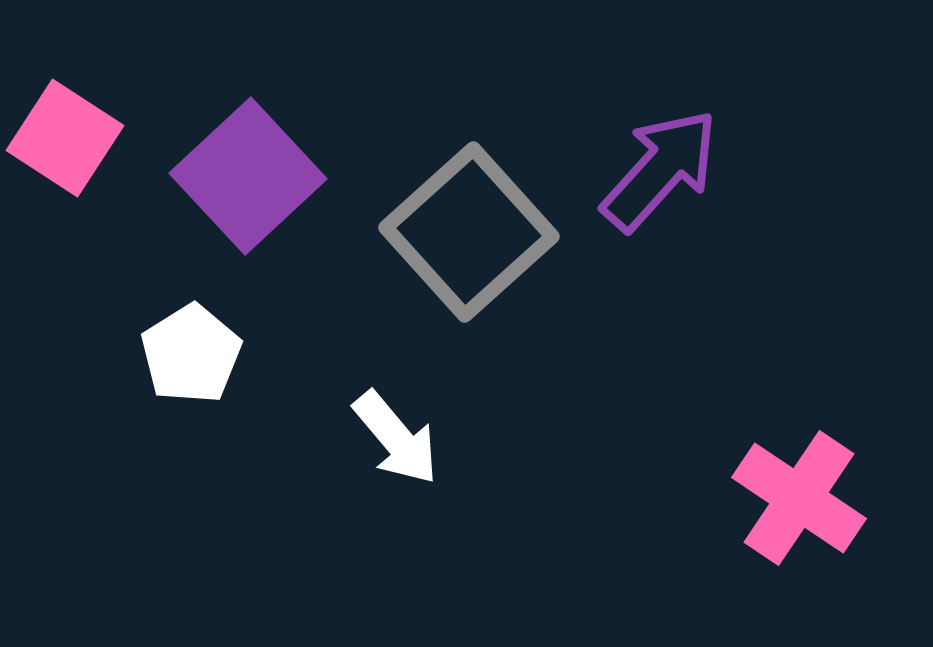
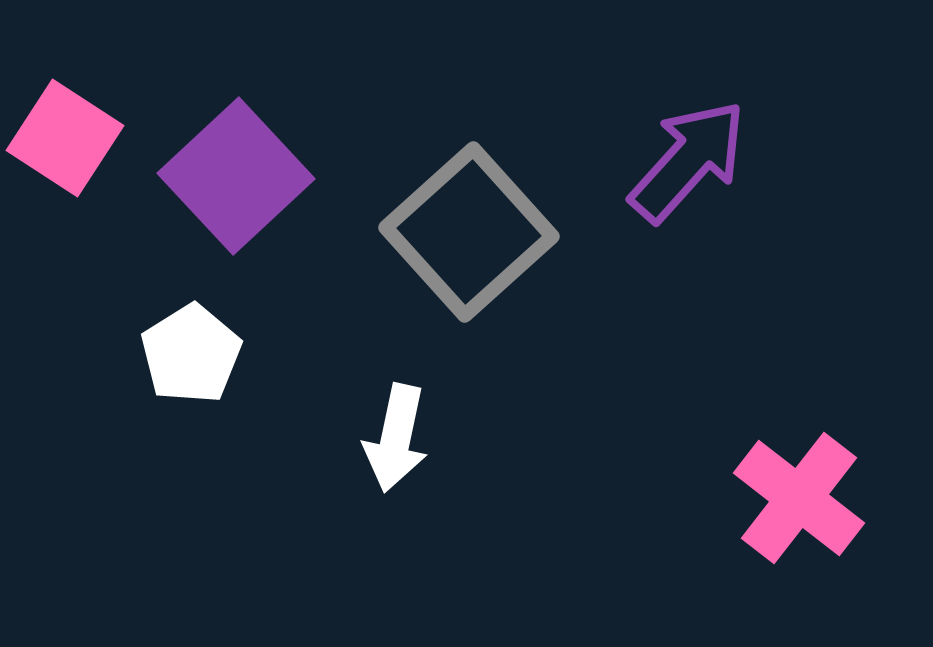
purple arrow: moved 28 px right, 9 px up
purple square: moved 12 px left
white arrow: rotated 52 degrees clockwise
pink cross: rotated 4 degrees clockwise
